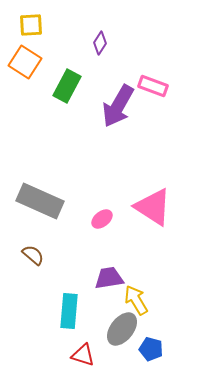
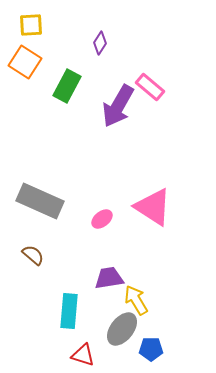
pink rectangle: moved 3 px left, 1 px down; rotated 20 degrees clockwise
blue pentagon: rotated 15 degrees counterclockwise
